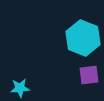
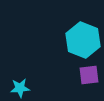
cyan hexagon: moved 2 px down
